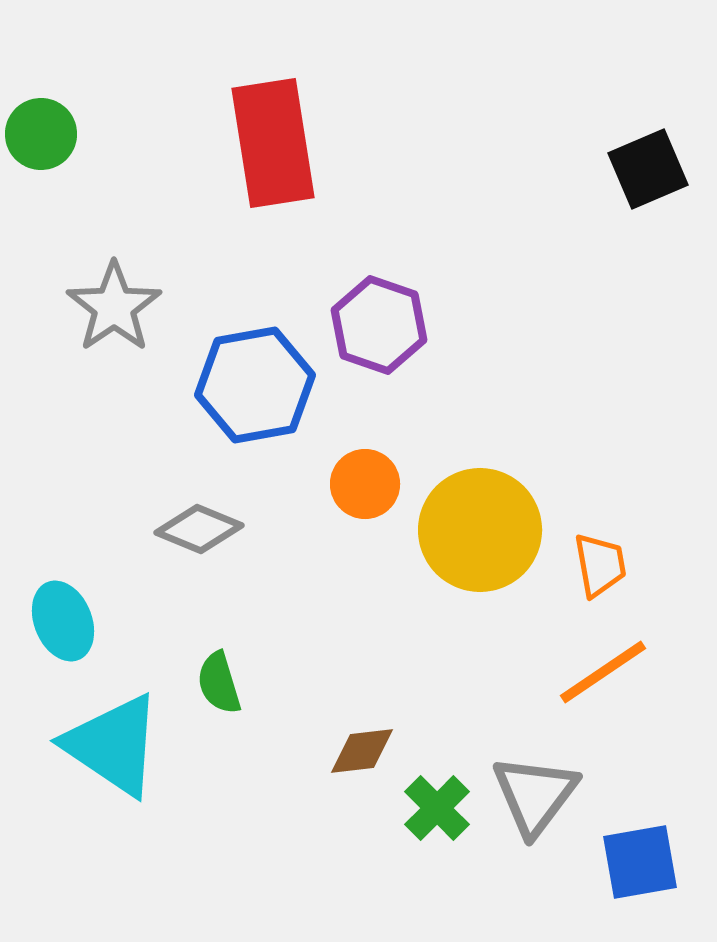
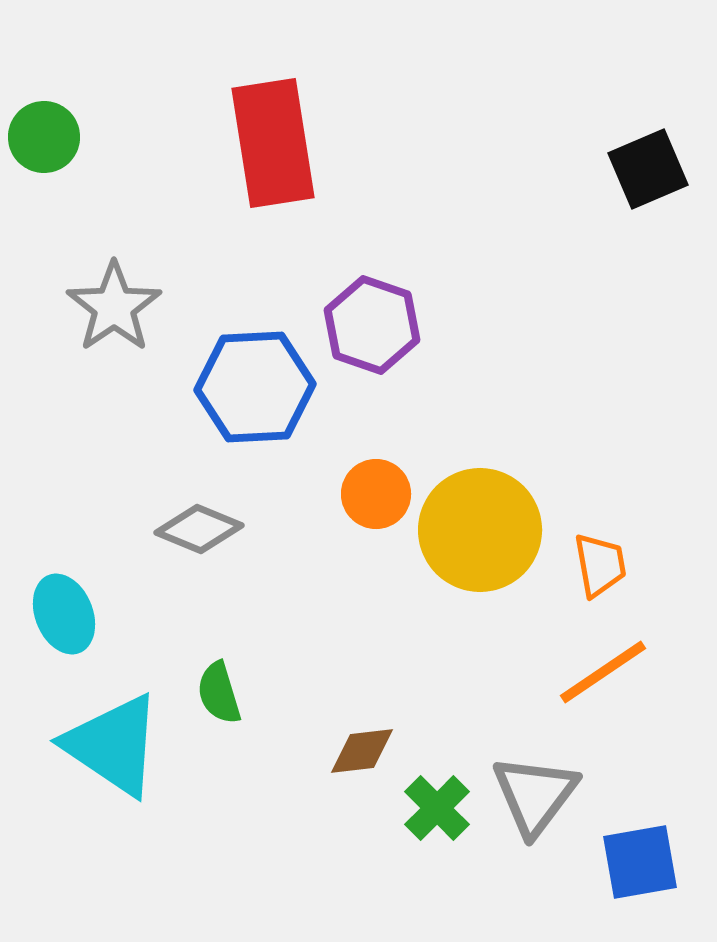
green circle: moved 3 px right, 3 px down
purple hexagon: moved 7 px left
blue hexagon: moved 2 px down; rotated 7 degrees clockwise
orange circle: moved 11 px right, 10 px down
cyan ellipse: moved 1 px right, 7 px up
green semicircle: moved 10 px down
